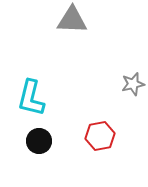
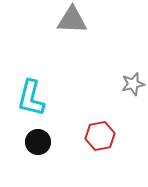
black circle: moved 1 px left, 1 px down
